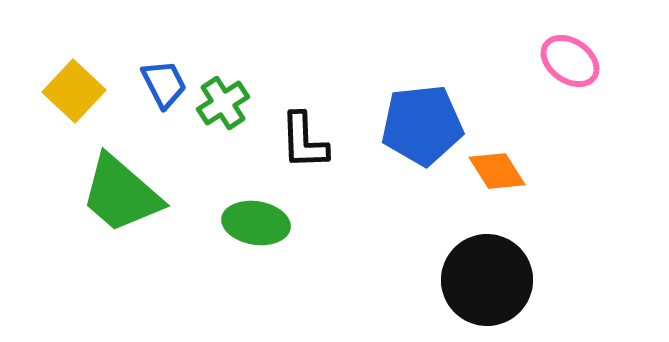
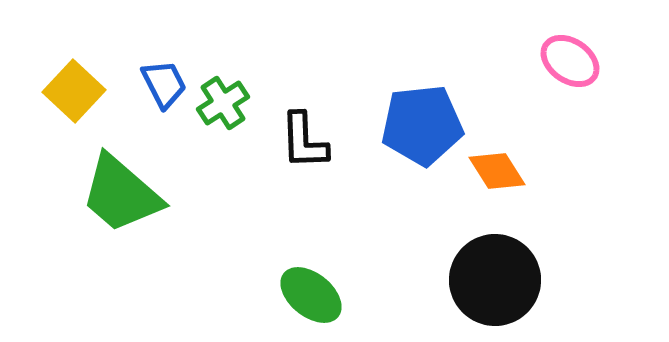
green ellipse: moved 55 px right, 72 px down; rotated 30 degrees clockwise
black circle: moved 8 px right
